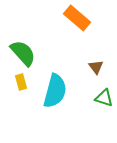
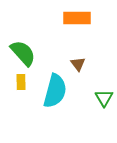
orange rectangle: rotated 40 degrees counterclockwise
brown triangle: moved 18 px left, 3 px up
yellow rectangle: rotated 14 degrees clockwise
green triangle: rotated 42 degrees clockwise
